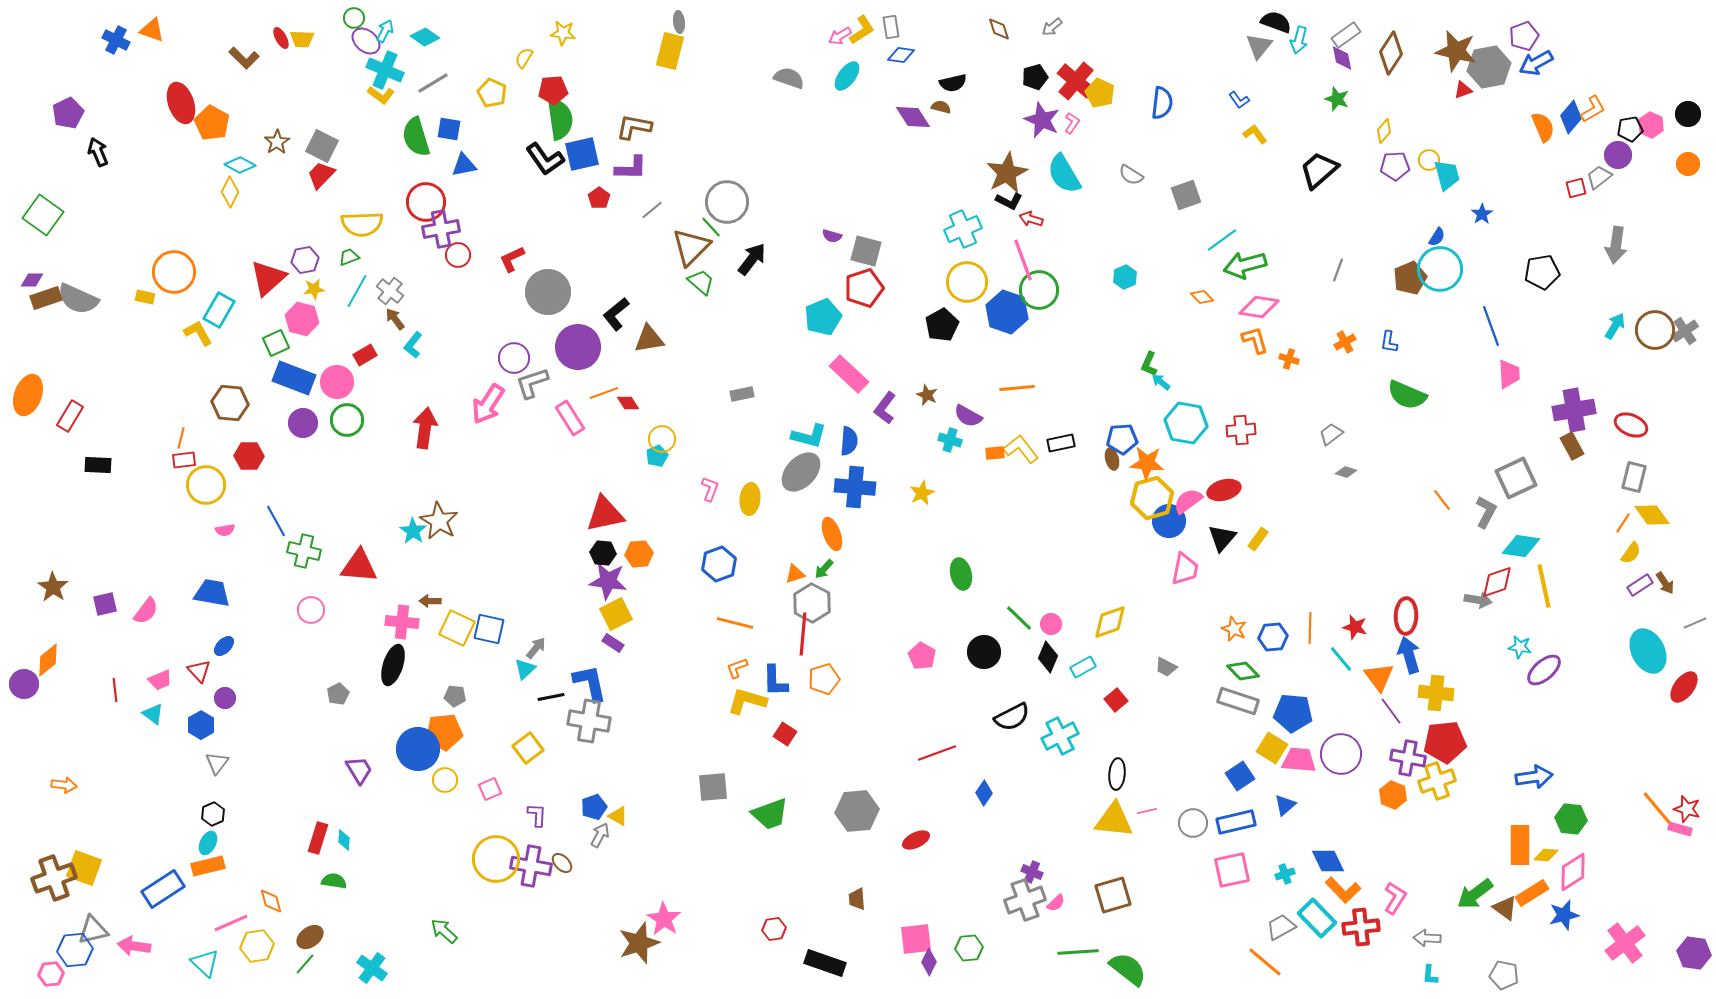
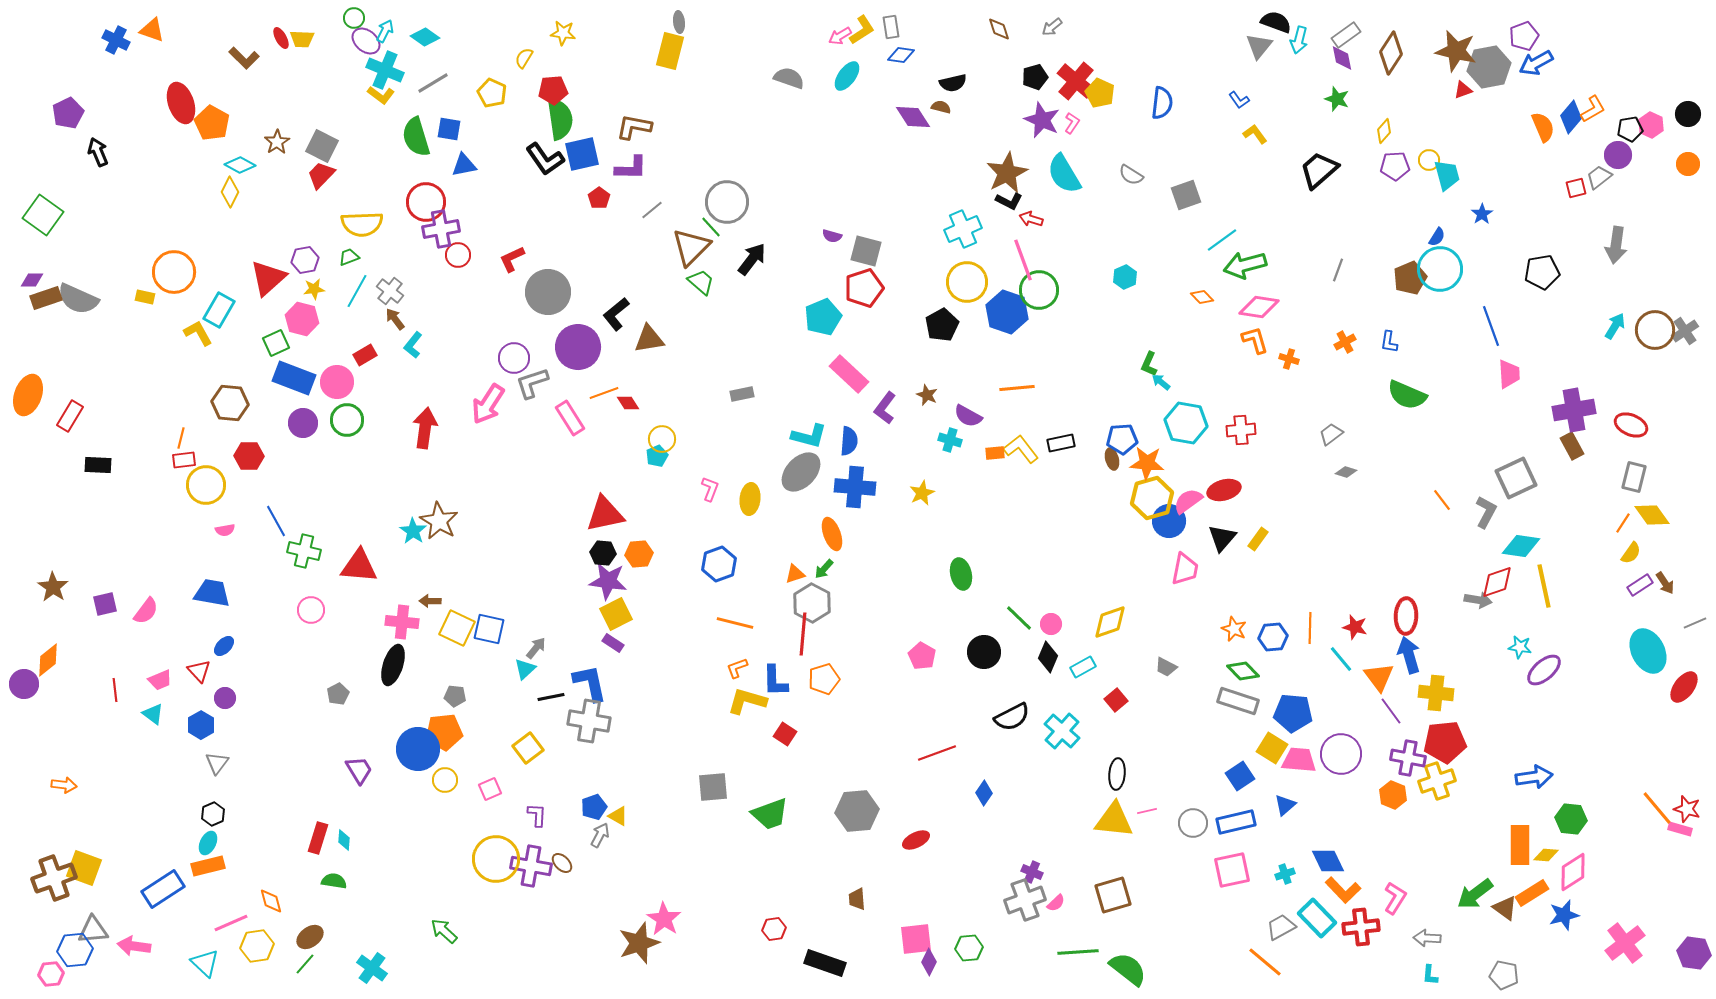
cyan cross at (1060, 736): moved 2 px right, 5 px up; rotated 21 degrees counterclockwise
gray triangle at (93, 930): rotated 8 degrees clockwise
